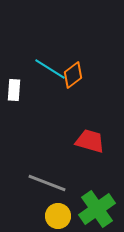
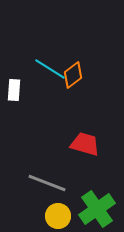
red trapezoid: moved 5 px left, 3 px down
